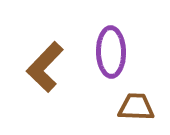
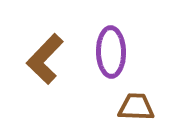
brown L-shape: moved 8 px up
